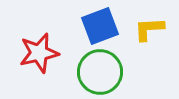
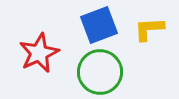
blue square: moved 1 px left, 1 px up
red star: rotated 12 degrees counterclockwise
